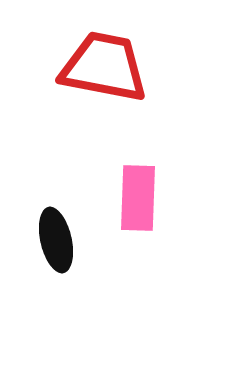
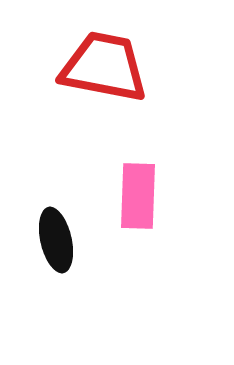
pink rectangle: moved 2 px up
